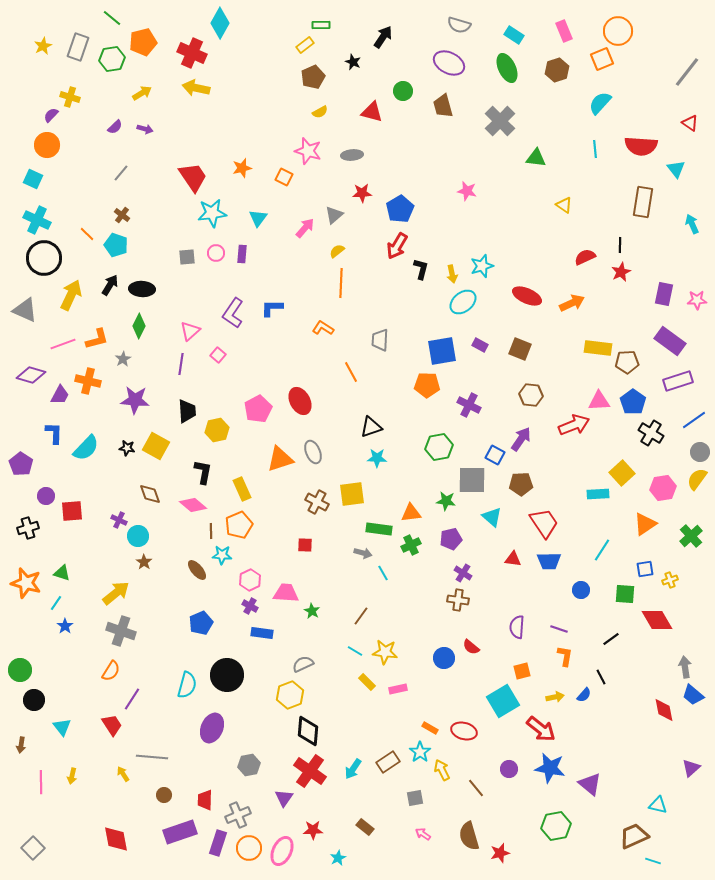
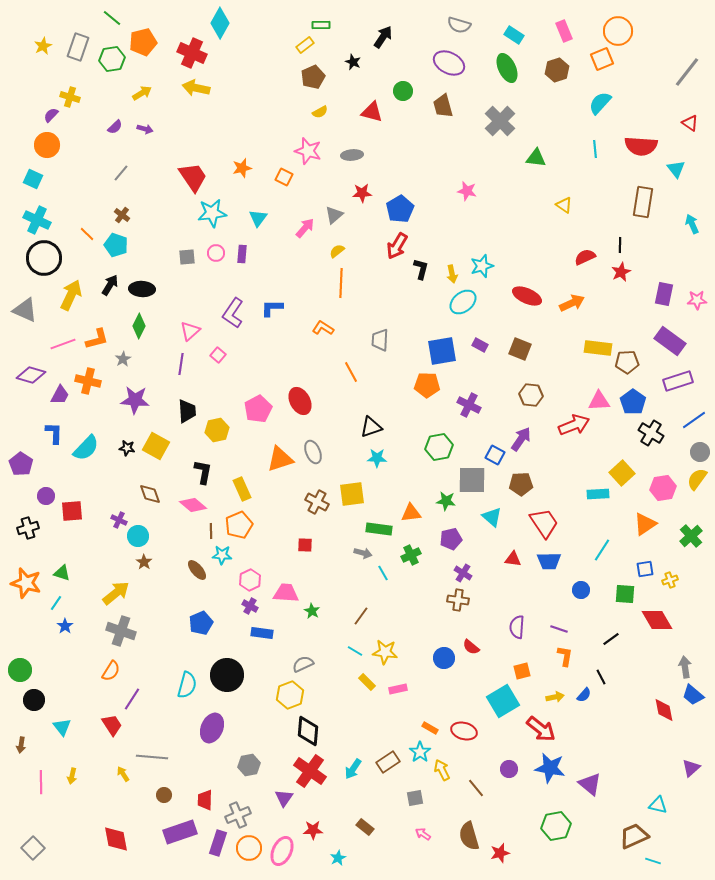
green cross at (411, 545): moved 10 px down
